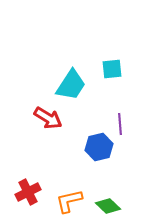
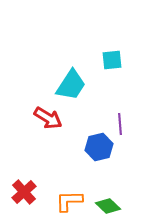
cyan square: moved 9 px up
red cross: moved 4 px left; rotated 15 degrees counterclockwise
orange L-shape: rotated 12 degrees clockwise
